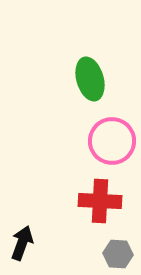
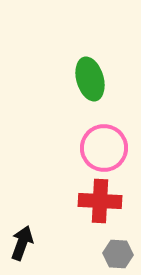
pink circle: moved 8 px left, 7 px down
